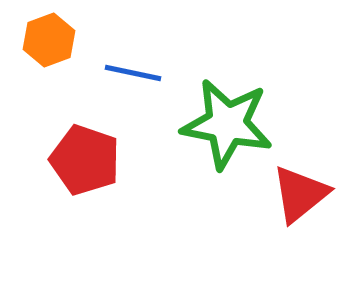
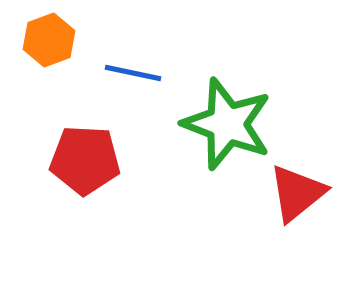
green star: rotated 10 degrees clockwise
red pentagon: rotated 16 degrees counterclockwise
red triangle: moved 3 px left, 1 px up
